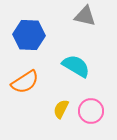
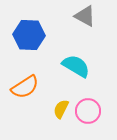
gray triangle: rotated 15 degrees clockwise
orange semicircle: moved 5 px down
pink circle: moved 3 px left
